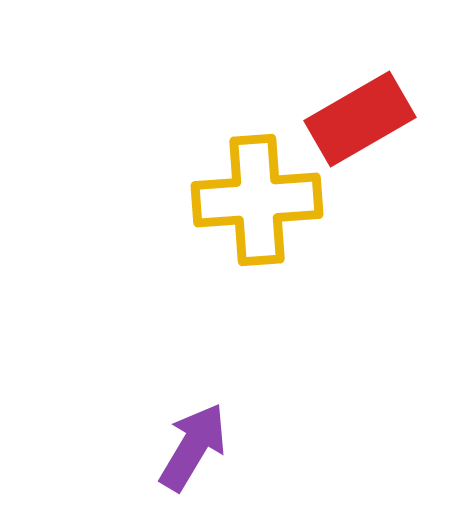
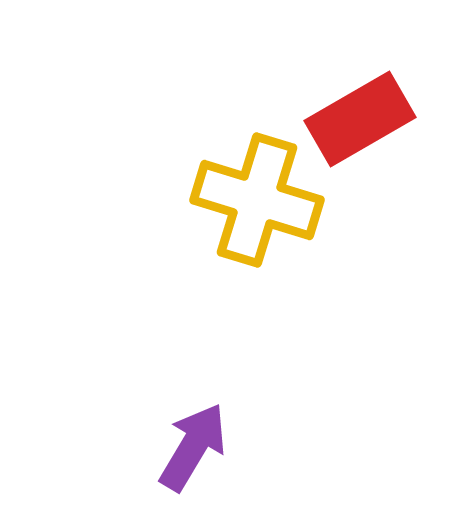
yellow cross: rotated 21 degrees clockwise
